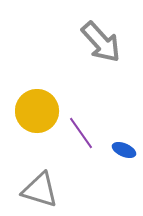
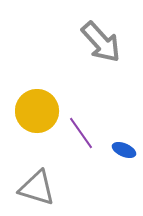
gray triangle: moved 3 px left, 2 px up
